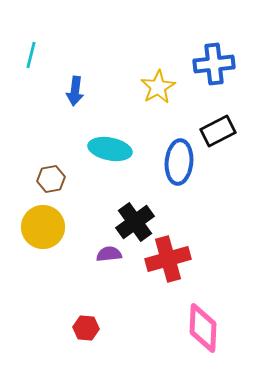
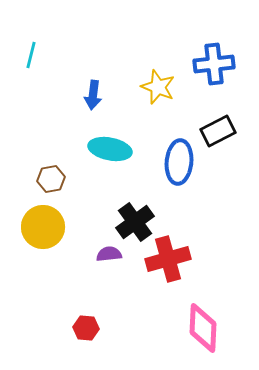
yellow star: rotated 20 degrees counterclockwise
blue arrow: moved 18 px right, 4 px down
